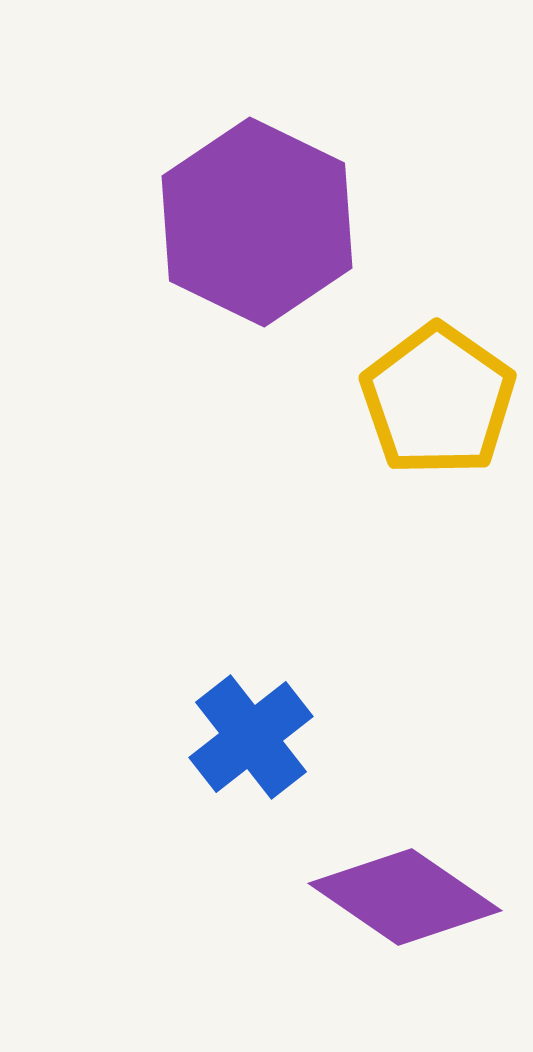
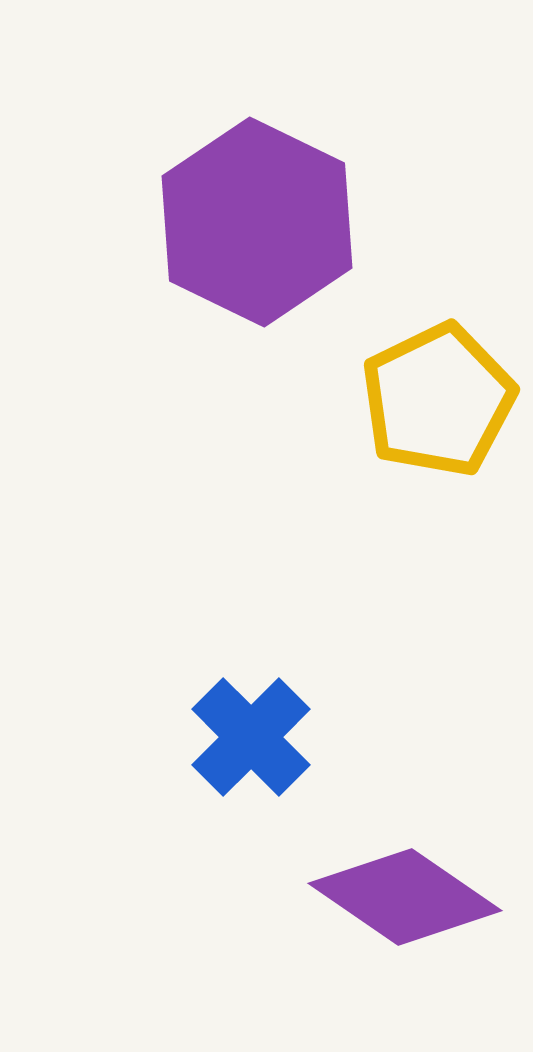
yellow pentagon: rotated 11 degrees clockwise
blue cross: rotated 7 degrees counterclockwise
